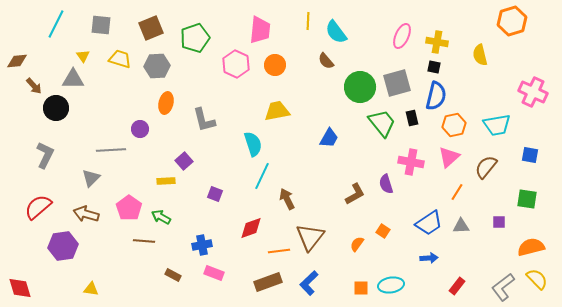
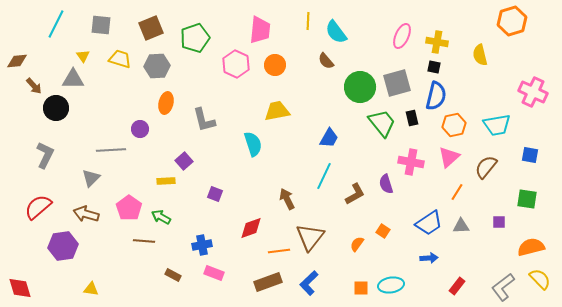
cyan line at (262, 176): moved 62 px right
yellow semicircle at (537, 279): moved 3 px right
